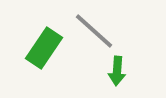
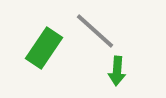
gray line: moved 1 px right
